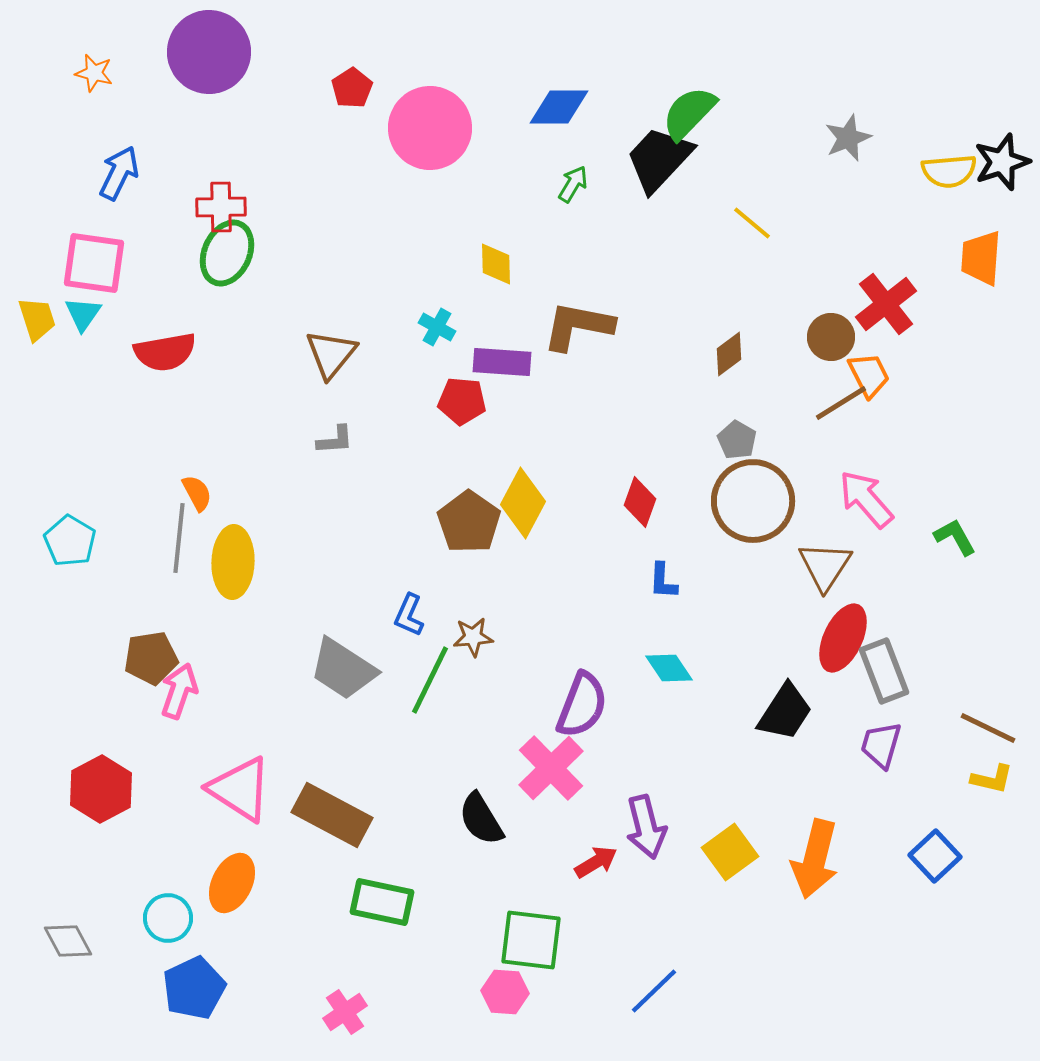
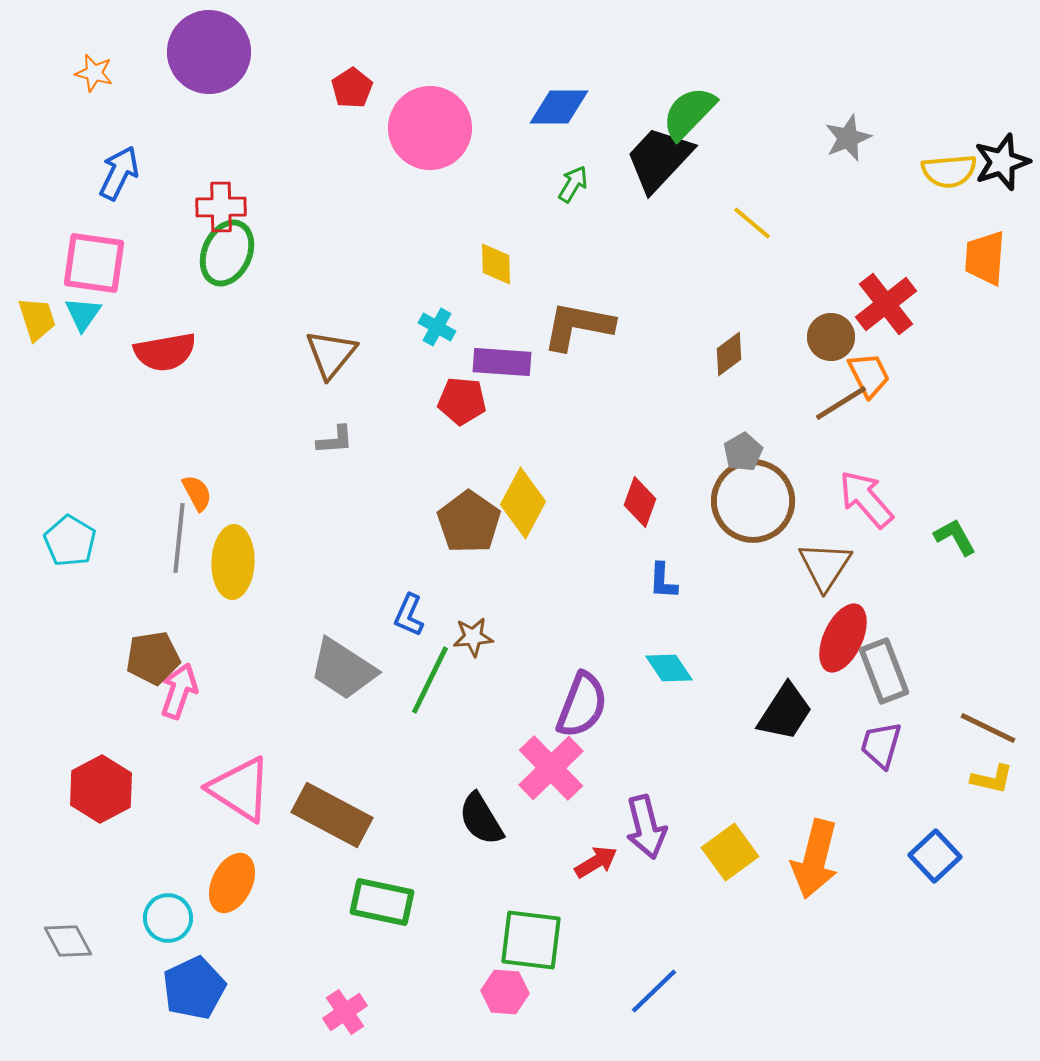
orange trapezoid at (981, 258): moved 4 px right
gray pentagon at (737, 440): moved 6 px right, 12 px down; rotated 12 degrees clockwise
brown pentagon at (151, 658): moved 2 px right
